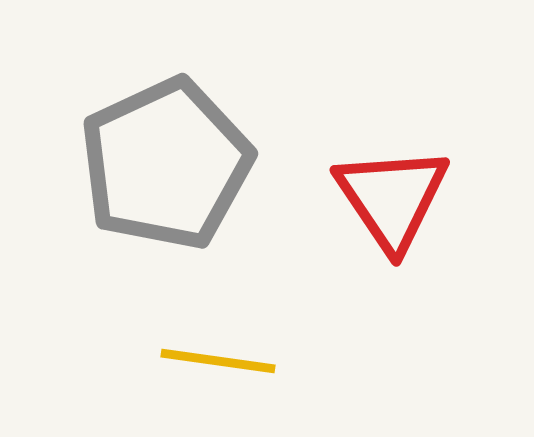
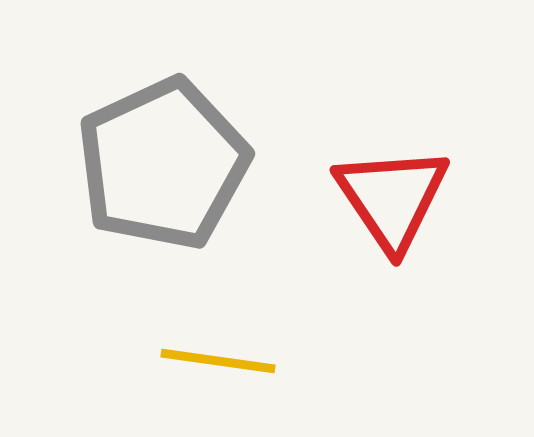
gray pentagon: moved 3 px left
